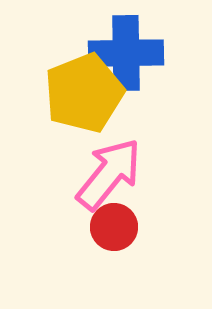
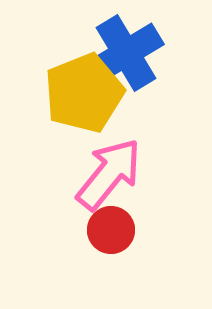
blue cross: rotated 30 degrees counterclockwise
red circle: moved 3 px left, 3 px down
